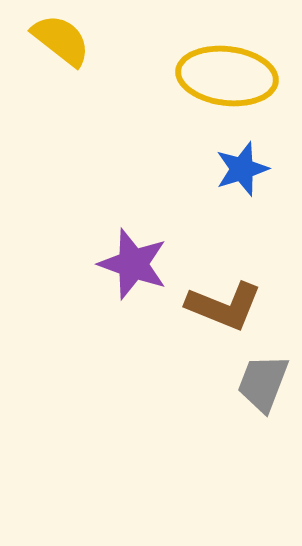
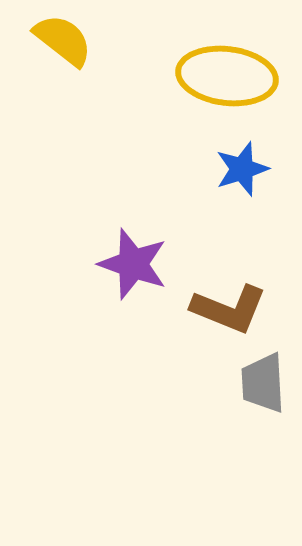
yellow semicircle: moved 2 px right
brown L-shape: moved 5 px right, 3 px down
gray trapezoid: rotated 24 degrees counterclockwise
